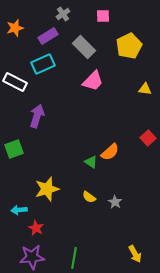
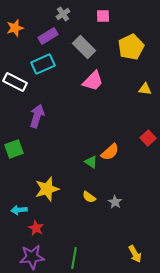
yellow pentagon: moved 2 px right, 1 px down
